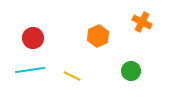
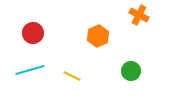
orange cross: moved 3 px left, 7 px up
red circle: moved 5 px up
cyan line: rotated 8 degrees counterclockwise
